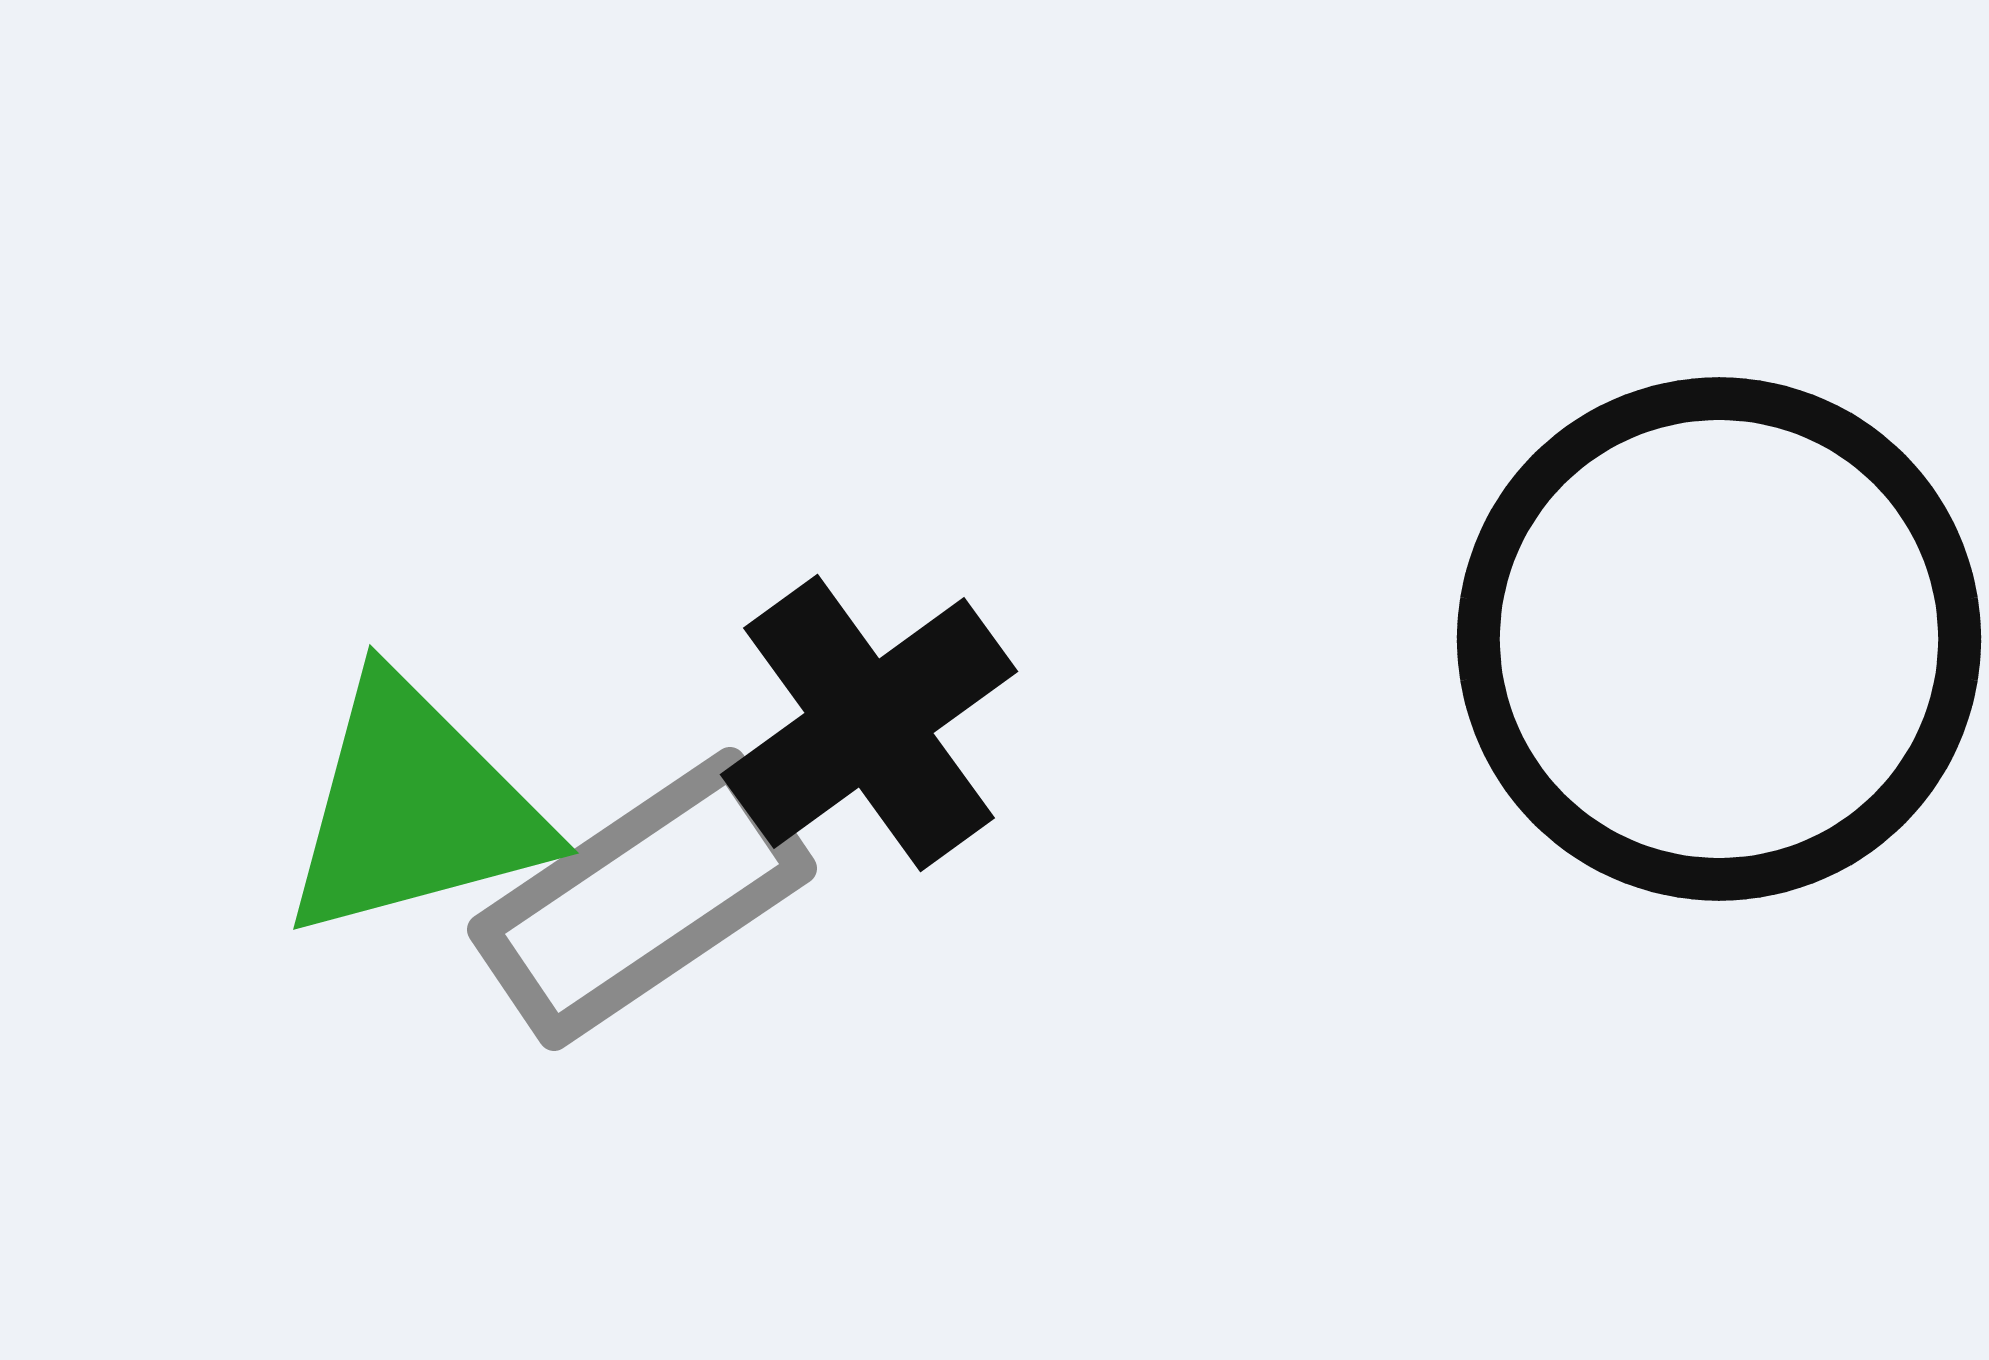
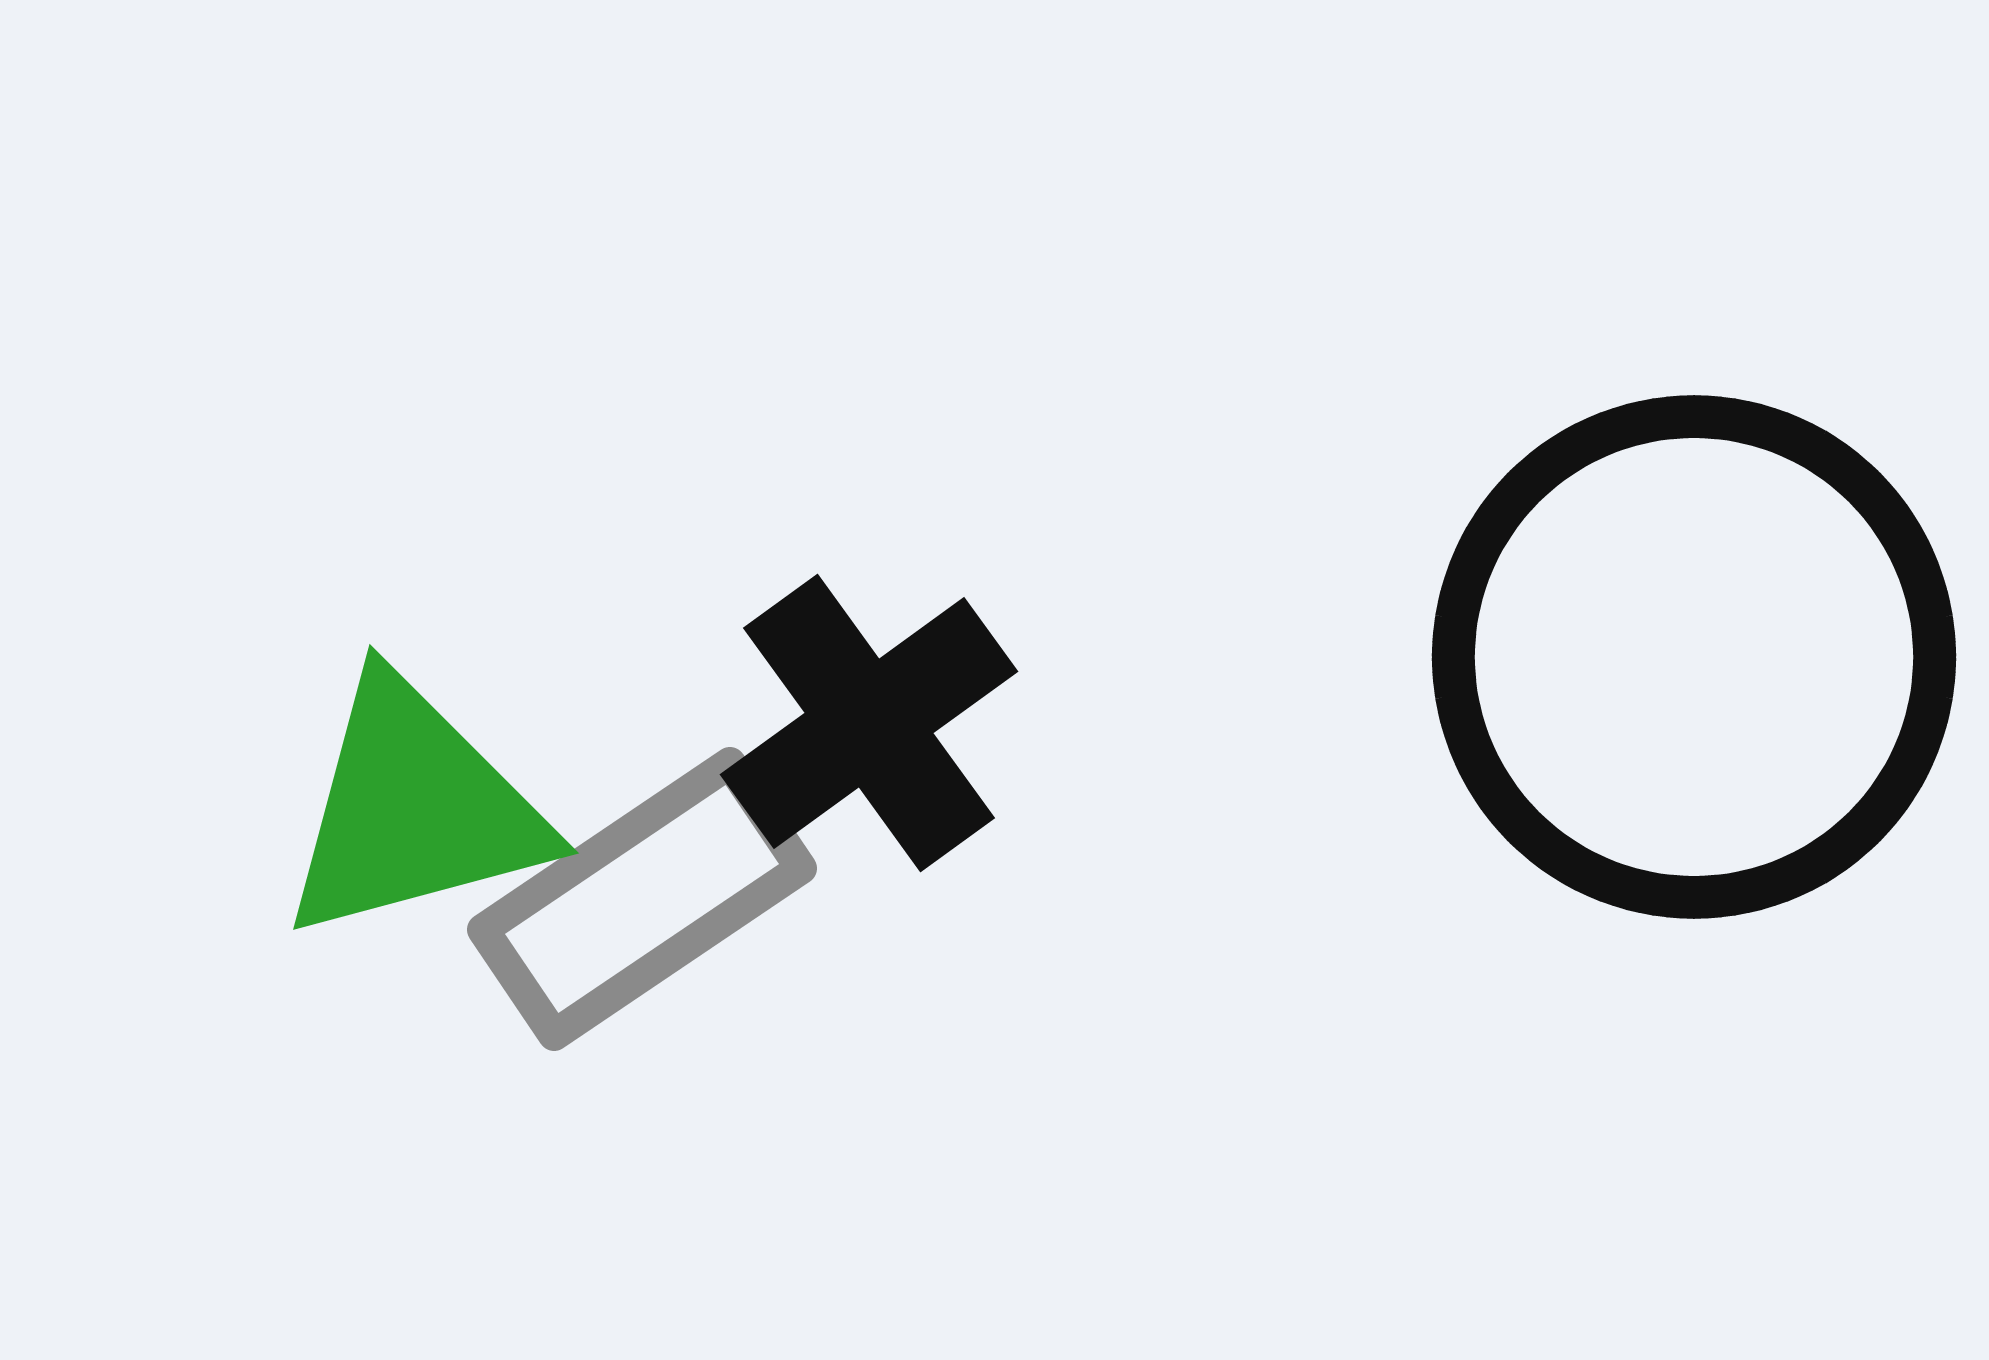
black circle: moved 25 px left, 18 px down
